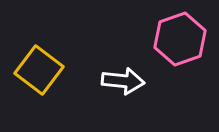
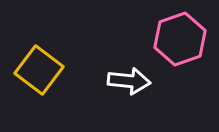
white arrow: moved 6 px right
